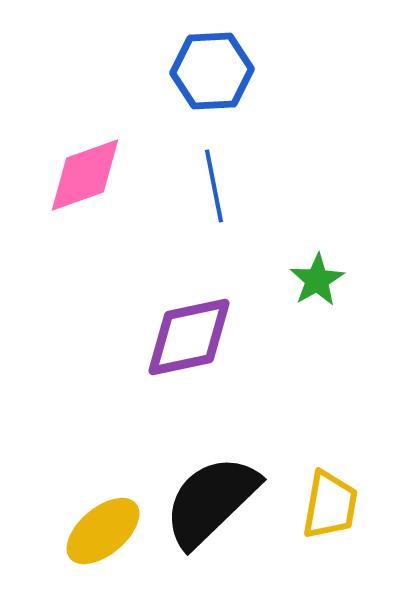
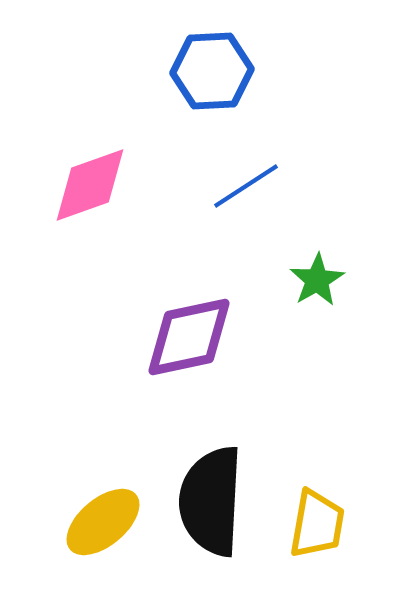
pink diamond: moved 5 px right, 10 px down
blue line: moved 32 px right; rotated 68 degrees clockwise
black semicircle: rotated 43 degrees counterclockwise
yellow trapezoid: moved 13 px left, 19 px down
yellow ellipse: moved 9 px up
